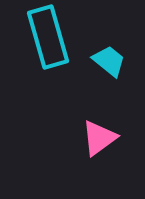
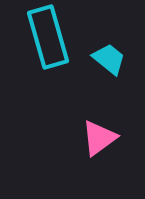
cyan trapezoid: moved 2 px up
